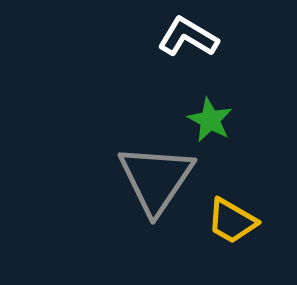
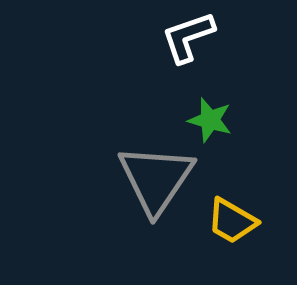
white L-shape: rotated 50 degrees counterclockwise
green star: rotated 12 degrees counterclockwise
